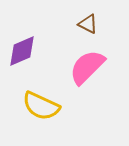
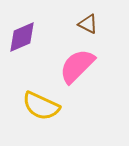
purple diamond: moved 14 px up
pink semicircle: moved 10 px left, 1 px up
